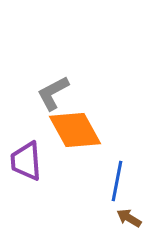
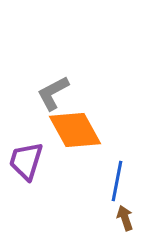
purple trapezoid: rotated 21 degrees clockwise
brown arrow: moved 4 px left; rotated 40 degrees clockwise
